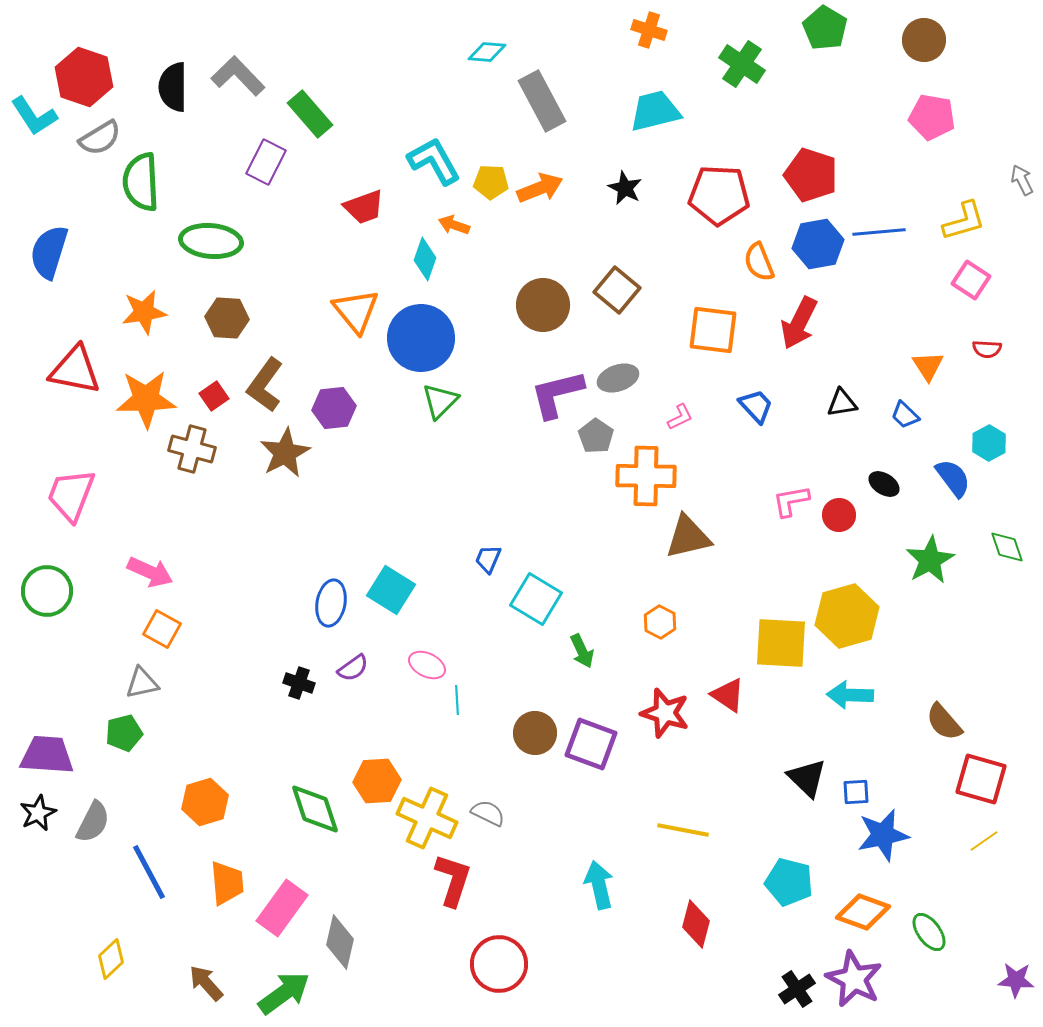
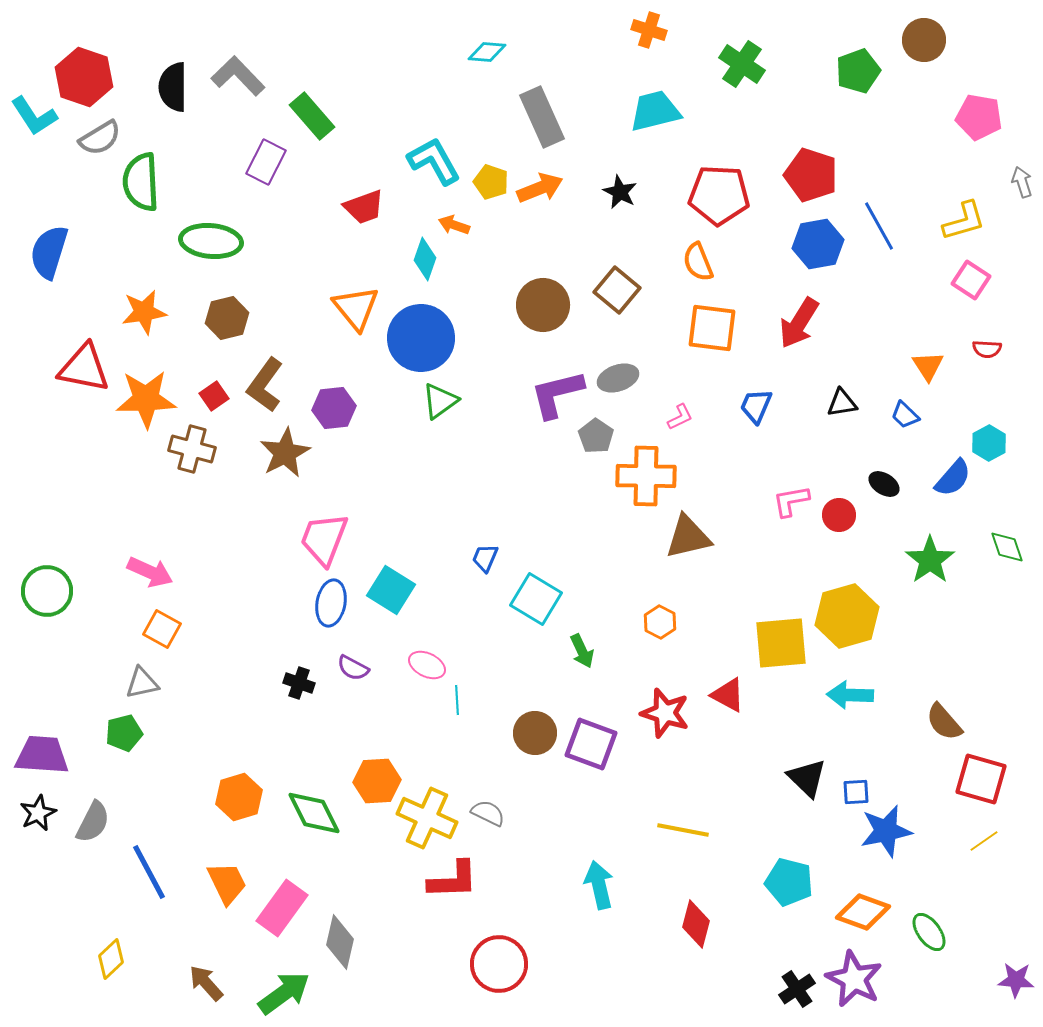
green pentagon at (825, 28): moved 33 px right, 43 px down; rotated 21 degrees clockwise
gray rectangle at (542, 101): moved 16 px down; rotated 4 degrees clockwise
green rectangle at (310, 114): moved 2 px right, 2 px down
pink pentagon at (932, 117): moved 47 px right
gray arrow at (1022, 180): moved 2 px down; rotated 8 degrees clockwise
yellow pentagon at (491, 182): rotated 16 degrees clockwise
black star at (625, 188): moved 5 px left, 4 px down
blue line at (879, 232): moved 6 px up; rotated 66 degrees clockwise
orange semicircle at (759, 262): moved 61 px left
orange triangle at (356, 311): moved 3 px up
brown hexagon at (227, 318): rotated 18 degrees counterclockwise
red arrow at (799, 323): rotated 6 degrees clockwise
orange square at (713, 330): moved 1 px left, 2 px up
red triangle at (75, 370): moved 9 px right, 2 px up
green triangle at (440, 401): rotated 9 degrees clockwise
blue trapezoid at (756, 406): rotated 114 degrees counterclockwise
blue semicircle at (953, 478): rotated 78 degrees clockwise
pink trapezoid at (71, 495): moved 253 px right, 44 px down
blue trapezoid at (488, 559): moved 3 px left, 1 px up
green star at (930, 560): rotated 6 degrees counterclockwise
yellow square at (781, 643): rotated 8 degrees counterclockwise
purple semicircle at (353, 668): rotated 64 degrees clockwise
red triangle at (728, 695): rotated 6 degrees counterclockwise
purple trapezoid at (47, 755): moved 5 px left
orange hexagon at (205, 802): moved 34 px right, 5 px up
green diamond at (315, 809): moved 1 px left, 4 px down; rotated 8 degrees counterclockwise
blue star at (883, 835): moved 3 px right, 4 px up
red L-shape at (453, 880): rotated 70 degrees clockwise
orange trapezoid at (227, 883): rotated 21 degrees counterclockwise
